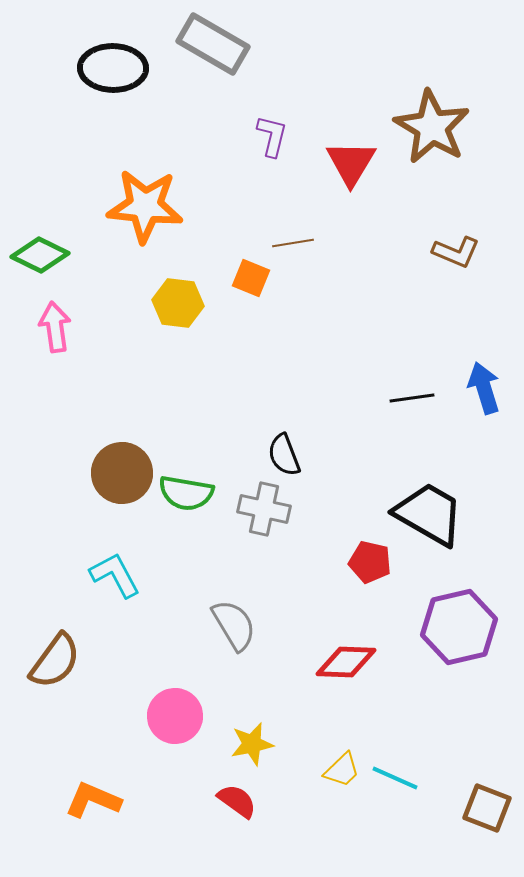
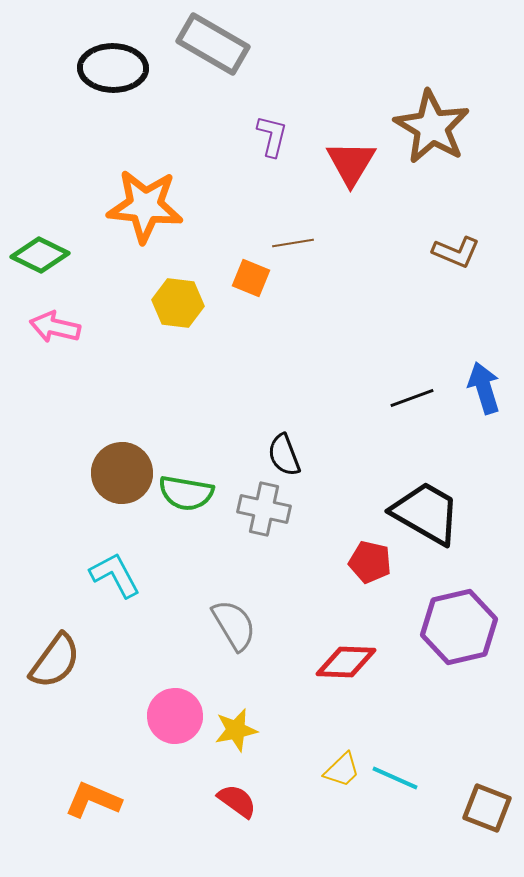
pink arrow: rotated 69 degrees counterclockwise
black line: rotated 12 degrees counterclockwise
black trapezoid: moved 3 px left, 1 px up
yellow star: moved 16 px left, 14 px up
